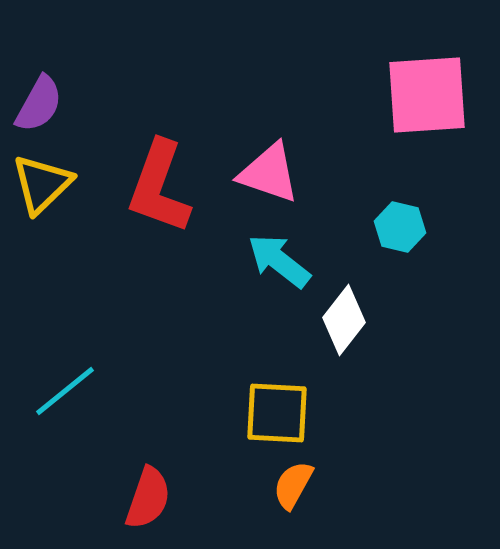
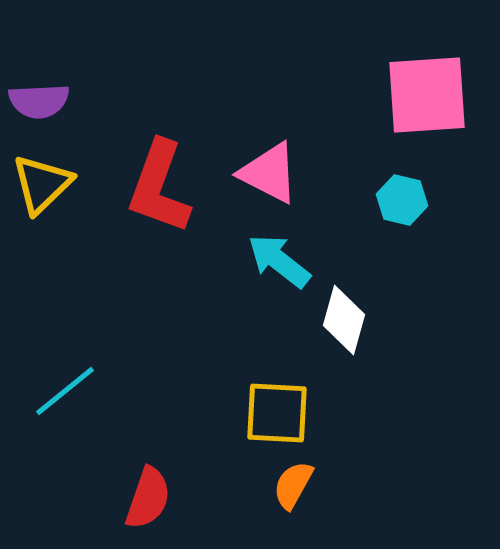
purple semicircle: moved 3 px up; rotated 58 degrees clockwise
pink triangle: rotated 8 degrees clockwise
cyan hexagon: moved 2 px right, 27 px up
white diamond: rotated 22 degrees counterclockwise
